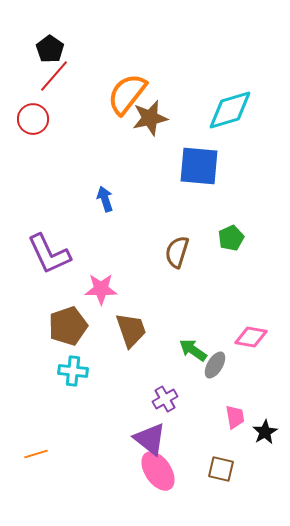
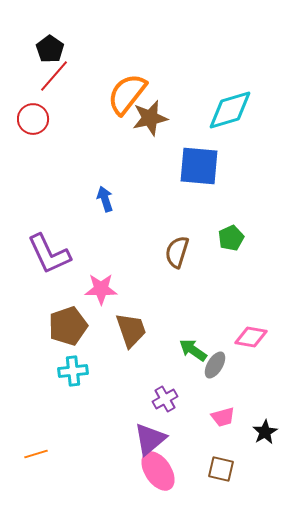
cyan cross: rotated 12 degrees counterclockwise
pink trapezoid: moved 12 px left; rotated 85 degrees clockwise
purple triangle: rotated 42 degrees clockwise
